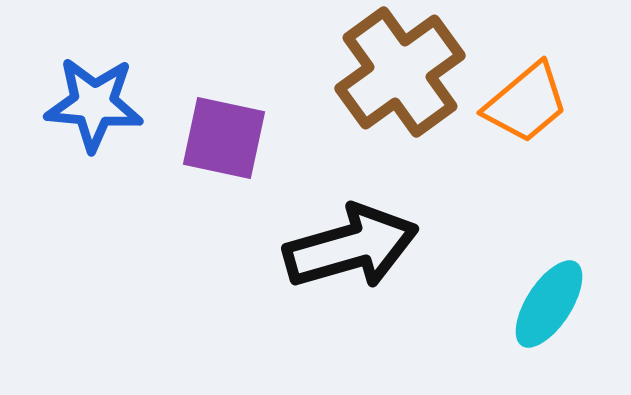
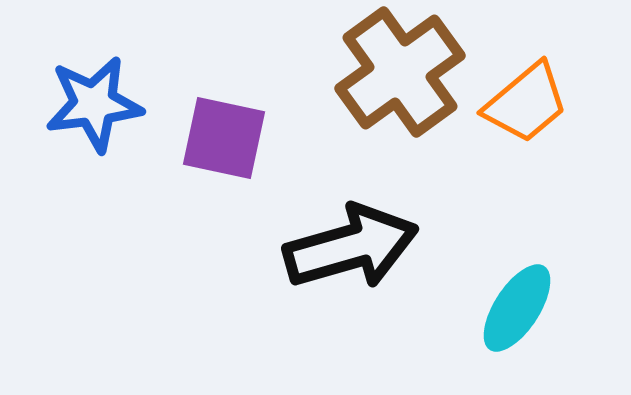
blue star: rotated 12 degrees counterclockwise
cyan ellipse: moved 32 px left, 4 px down
